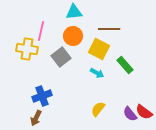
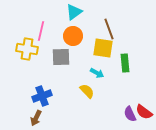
cyan triangle: rotated 30 degrees counterclockwise
brown line: rotated 70 degrees clockwise
yellow square: moved 4 px right, 1 px up; rotated 20 degrees counterclockwise
gray square: rotated 36 degrees clockwise
green rectangle: moved 2 px up; rotated 36 degrees clockwise
yellow semicircle: moved 11 px left, 18 px up; rotated 98 degrees clockwise
purple semicircle: rotated 14 degrees clockwise
